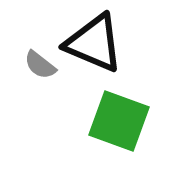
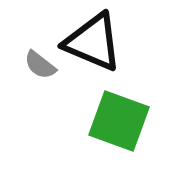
black triangle: moved 1 px left, 1 px up
